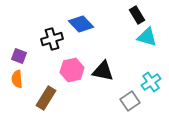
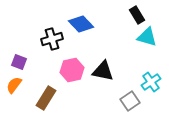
purple square: moved 6 px down
orange semicircle: moved 3 px left, 6 px down; rotated 42 degrees clockwise
